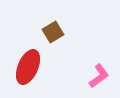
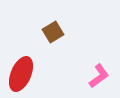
red ellipse: moved 7 px left, 7 px down
